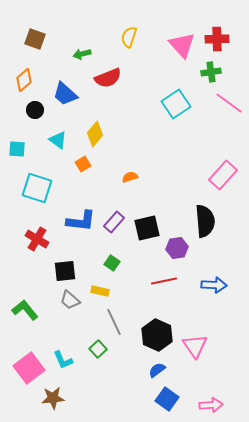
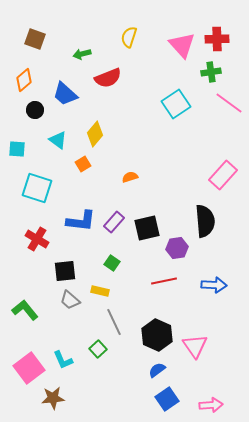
blue square at (167, 399): rotated 20 degrees clockwise
